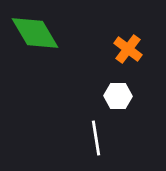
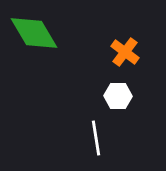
green diamond: moved 1 px left
orange cross: moved 3 px left, 3 px down
